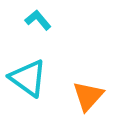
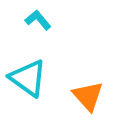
orange triangle: rotated 24 degrees counterclockwise
